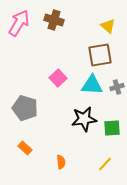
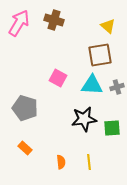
pink square: rotated 18 degrees counterclockwise
yellow line: moved 16 px left, 2 px up; rotated 49 degrees counterclockwise
